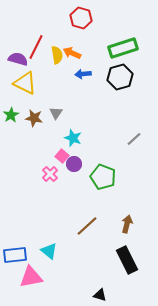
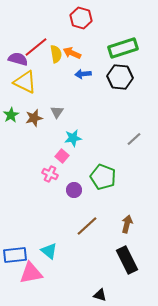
red line: rotated 25 degrees clockwise
yellow semicircle: moved 1 px left, 1 px up
black hexagon: rotated 20 degrees clockwise
yellow triangle: moved 1 px up
gray triangle: moved 1 px right, 1 px up
brown star: rotated 24 degrees counterclockwise
cyan star: rotated 30 degrees counterclockwise
purple circle: moved 26 px down
pink cross: rotated 21 degrees counterclockwise
pink triangle: moved 4 px up
